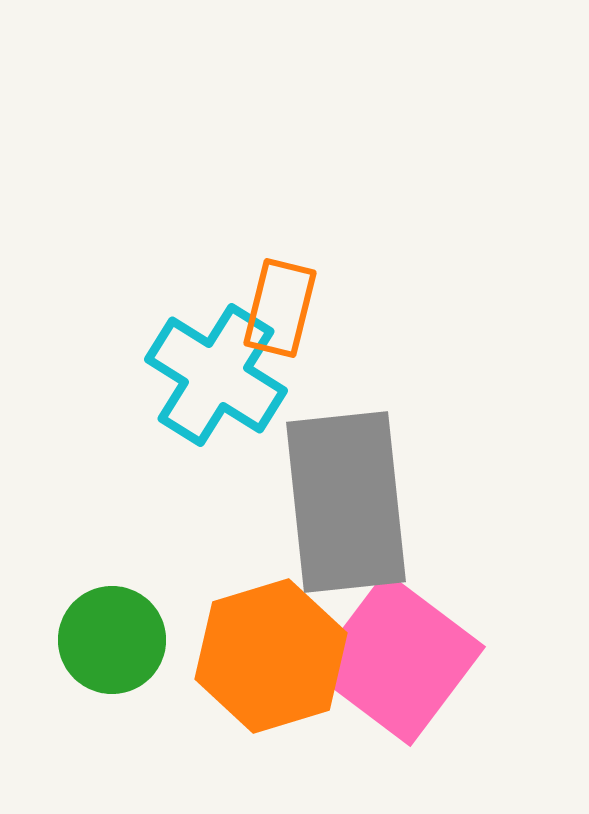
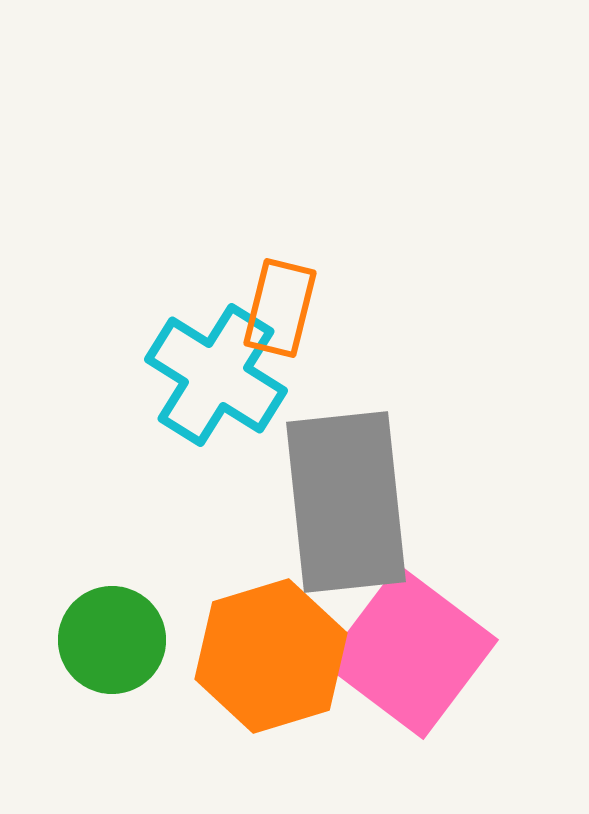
pink square: moved 13 px right, 7 px up
